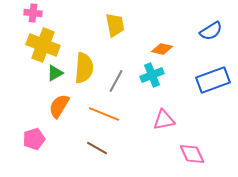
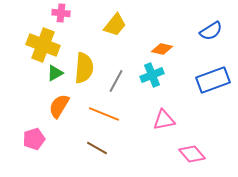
pink cross: moved 28 px right
yellow trapezoid: rotated 50 degrees clockwise
pink diamond: rotated 16 degrees counterclockwise
